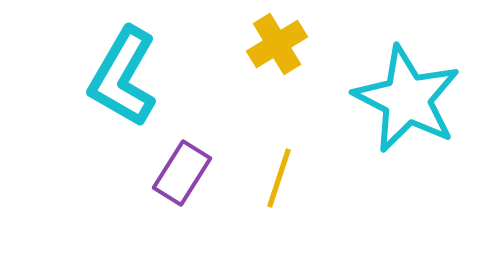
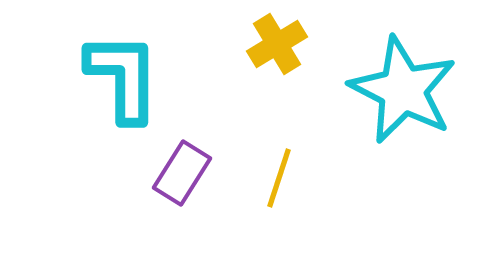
cyan L-shape: rotated 150 degrees clockwise
cyan star: moved 4 px left, 9 px up
